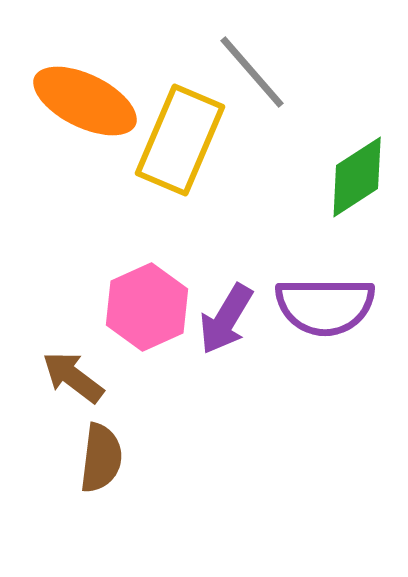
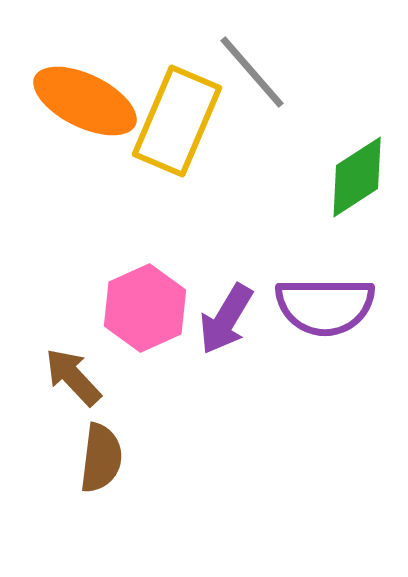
yellow rectangle: moved 3 px left, 19 px up
pink hexagon: moved 2 px left, 1 px down
brown arrow: rotated 10 degrees clockwise
